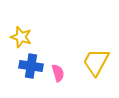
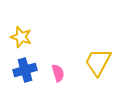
yellow trapezoid: moved 2 px right
blue cross: moved 6 px left, 4 px down; rotated 25 degrees counterclockwise
